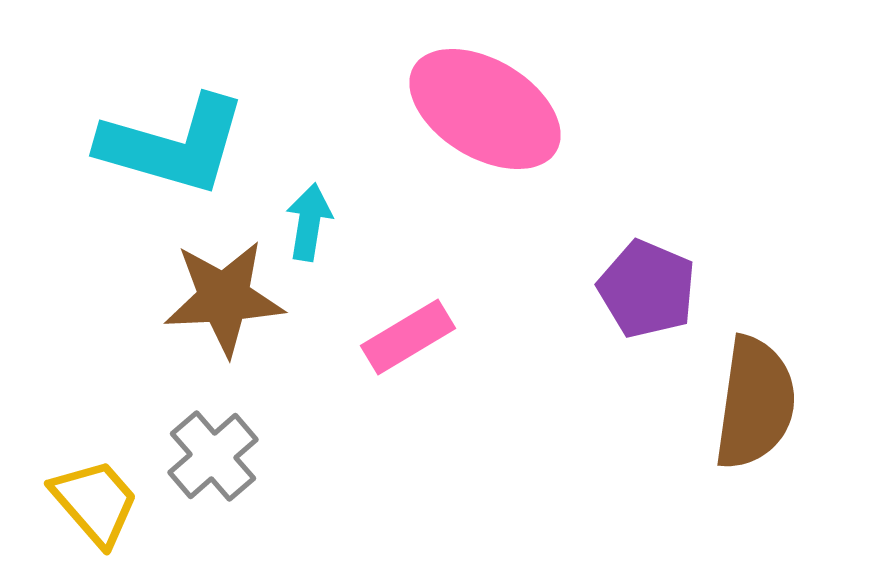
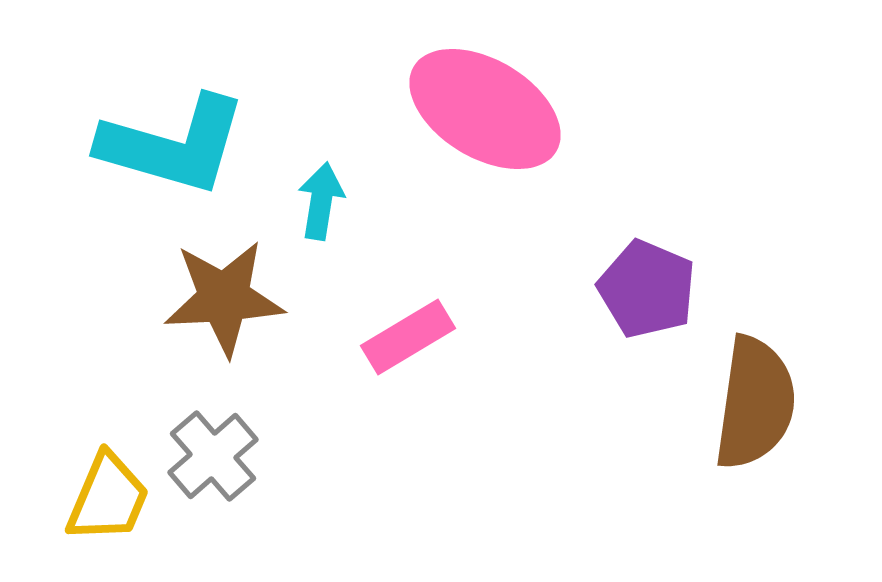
cyan arrow: moved 12 px right, 21 px up
yellow trapezoid: moved 13 px right, 4 px up; rotated 64 degrees clockwise
